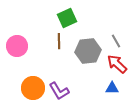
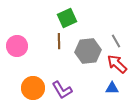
purple L-shape: moved 3 px right, 1 px up
